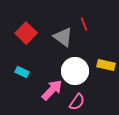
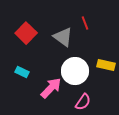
red line: moved 1 px right, 1 px up
pink arrow: moved 1 px left, 2 px up
pink semicircle: moved 6 px right
